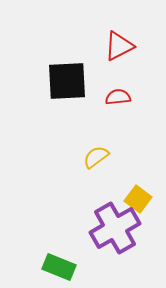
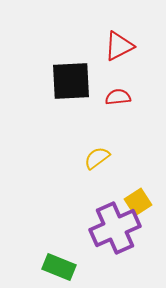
black square: moved 4 px right
yellow semicircle: moved 1 px right, 1 px down
yellow square: moved 3 px down; rotated 20 degrees clockwise
purple cross: rotated 6 degrees clockwise
